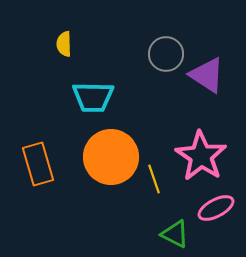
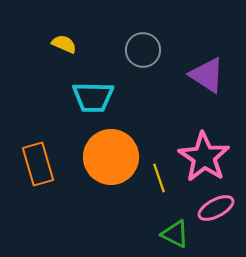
yellow semicircle: rotated 115 degrees clockwise
gray circle: moved 23 px left, 4 px up
pink star: moved 3 px right, 1 px down
yellow line: moved 5 px right, 1 px up
